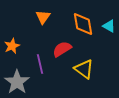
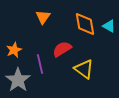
orange diamond: moved 2 px right
orange star: moved 2 px right, 4 px down
gray star: moved 1 px right, 2 px up
